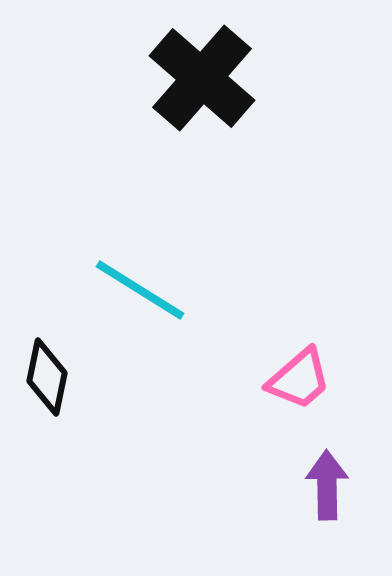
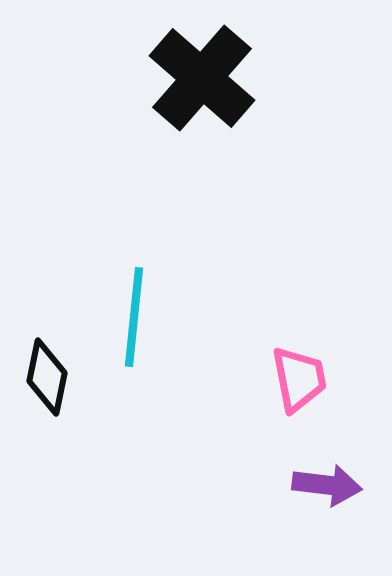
cyan line: moved 6 px left, 27 px down; rotated 64 degrees clockwise
pink trapezoid: rotated 60 degrees counterclockwise
purple arrow: rotated 98 degrees clockwise
